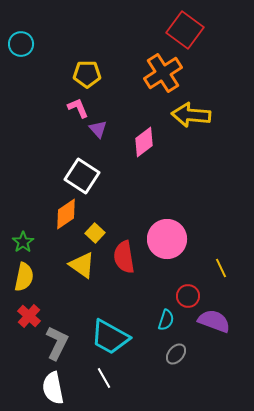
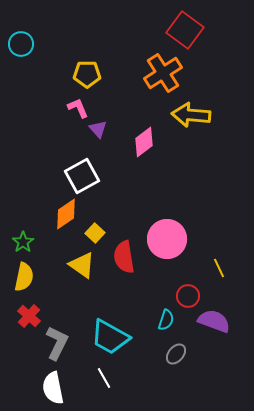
white square: rotated 28 degrees clockwise
yellow line: moved 2 px left
